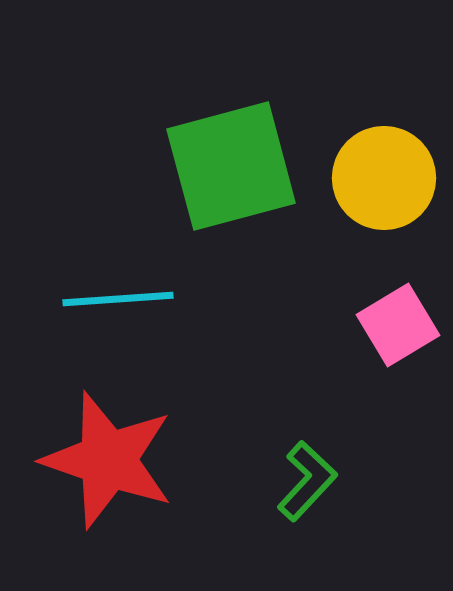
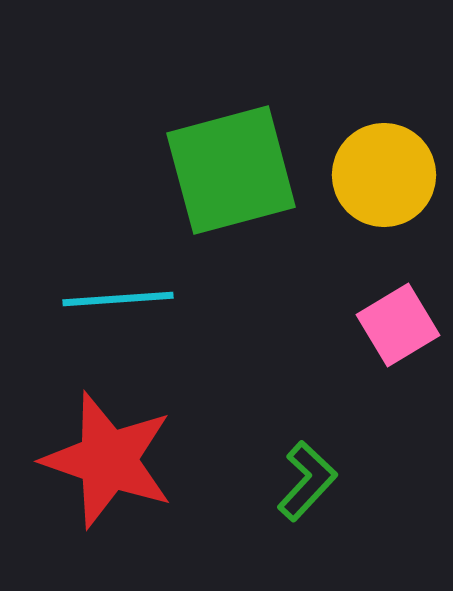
green square: moved 4 px down
yellow circle: moved 3 px up
